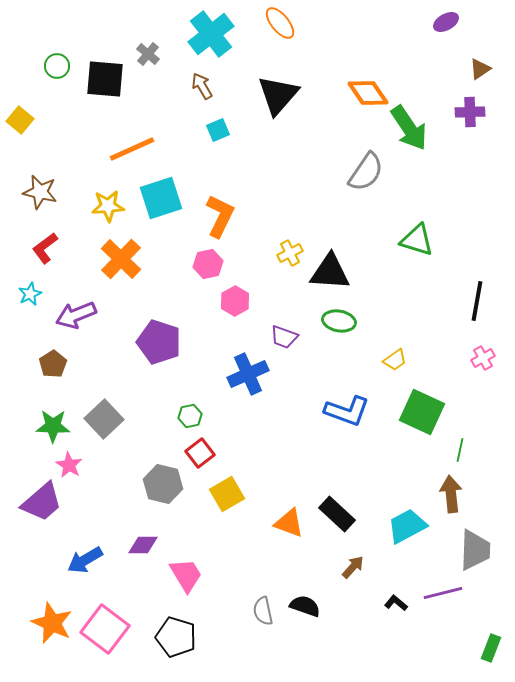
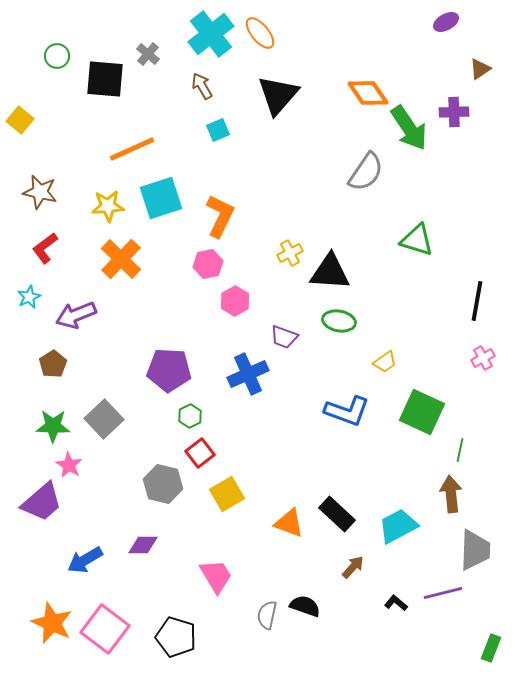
orange ellipse at (280, 23): moved 20 px left, 10 px down
green circle at (57, 66): moved 10 px up
purple cross at (470, 112): moved 16 px left
cyan star at (30, 294): moved 1 px left, 3 px down
purple pentagon at (159, 342): moved 10 px right, 28 px down; rotated 15 degrees counterclockwise
yellow trapezoid at (395, 360): moved 10 px left, 2 px down
green hexagon at (190, 416): rotated 15 degrees counterclockwise
cyan trapezoid at (407, 526): moved 9 px left
pink trapezoid at (186, 575): moved 30 px right, 1 px down
gray semicircle at (263, 611): moved 4 px right, 4 px down; rotated 24 degrees clockwise
